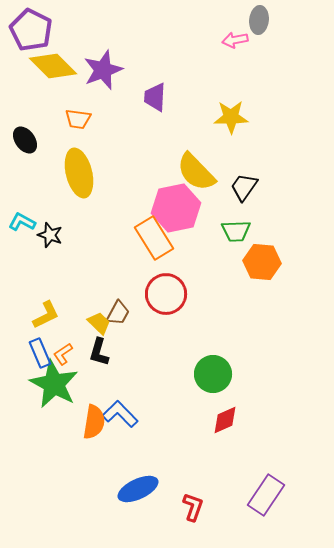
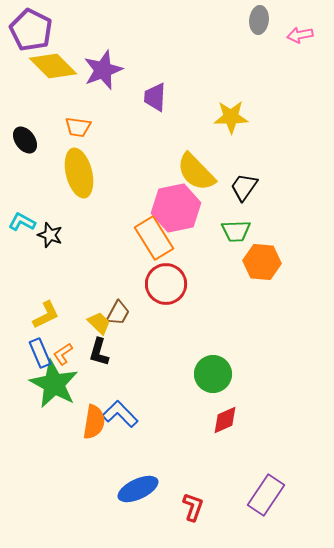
pink arrow: moved 65 px right, 5 px up
orange trapezoid: moved 8 px down
red circle: moved 10 px up
